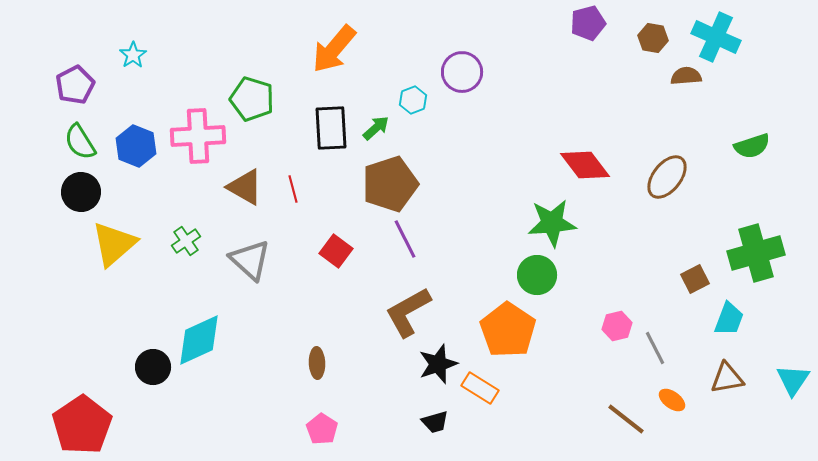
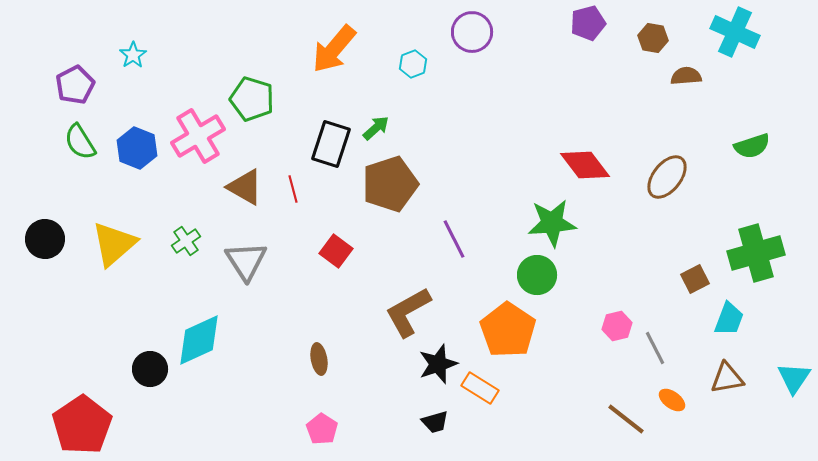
cyan cross at (716, 37): moved 19 px right, 5 px up
purple circle at (462, 72): moved 10 px right, 40 px up
cyan hexagon at (413, 100): moved 36 px up
black rectangle at (331, 128): moved 16 px down; rotated 21 degrees clockwise
pink cross at (198, 136): rotated 28 degrees counterclockwise
blue hexagon at (136, 146): moved 1 px right, 2 px down
black circle at (81, 192): moved 36 px left, 47 px down
purple line at (405, 239): moved 49 px right
gray triangle at (250, 260): moved 4 px left, 1 px down; rotated 15 degrees clockwise
brown ellipse at (317, 363): moved 2 px right, 4 px up; rotated 8 degrees counterclockwise
black circle at (153, 367): moved 3 px left, 2 px down
cyan triangle at (793, 380): moved 1 px right, 2 px up
